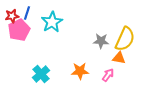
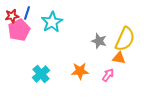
gray star: moved 2 px left; rotated 14 degrees clockwise
